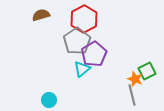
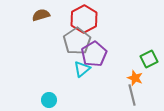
green square: moved 2 px right, 12 px up
orange star: moved 1 px up
